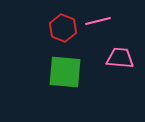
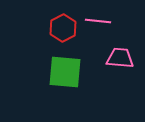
pink line: rotated 20 degrees clockwise
red hexagon: rotated 12 degrees clockwise
